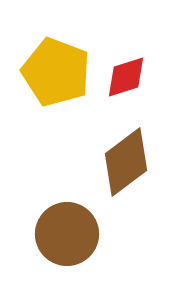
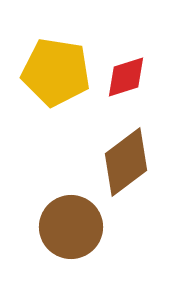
yellow pentagon: rotated 12 degrees counterclockwise
brown circle: moved 4 px right, 7 px up
